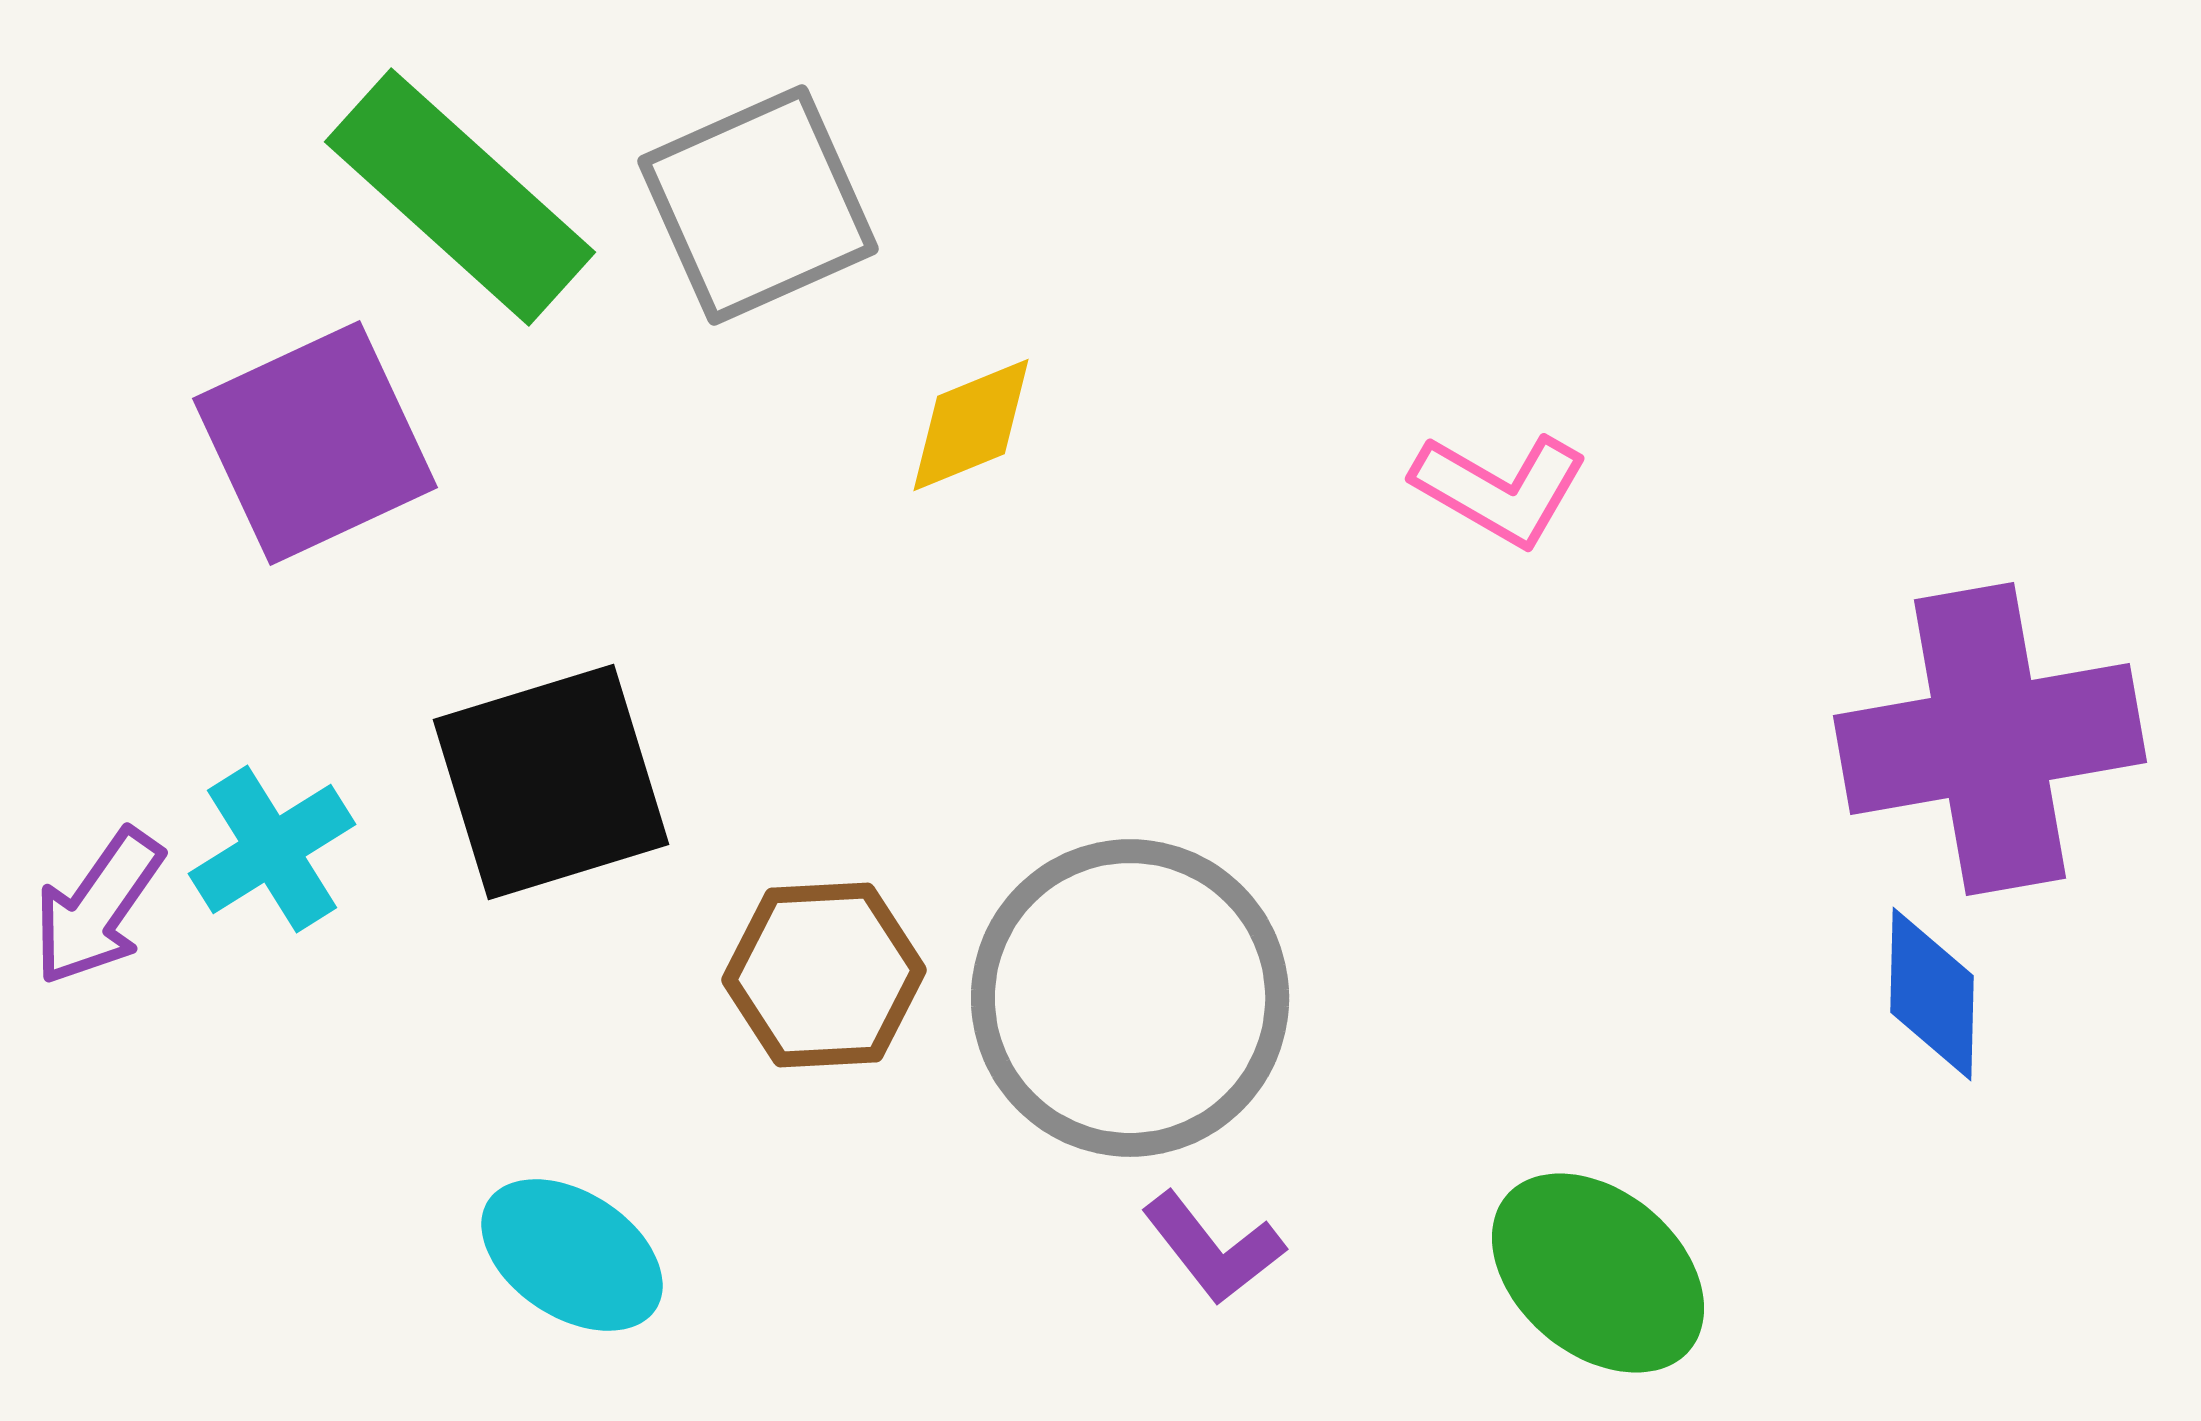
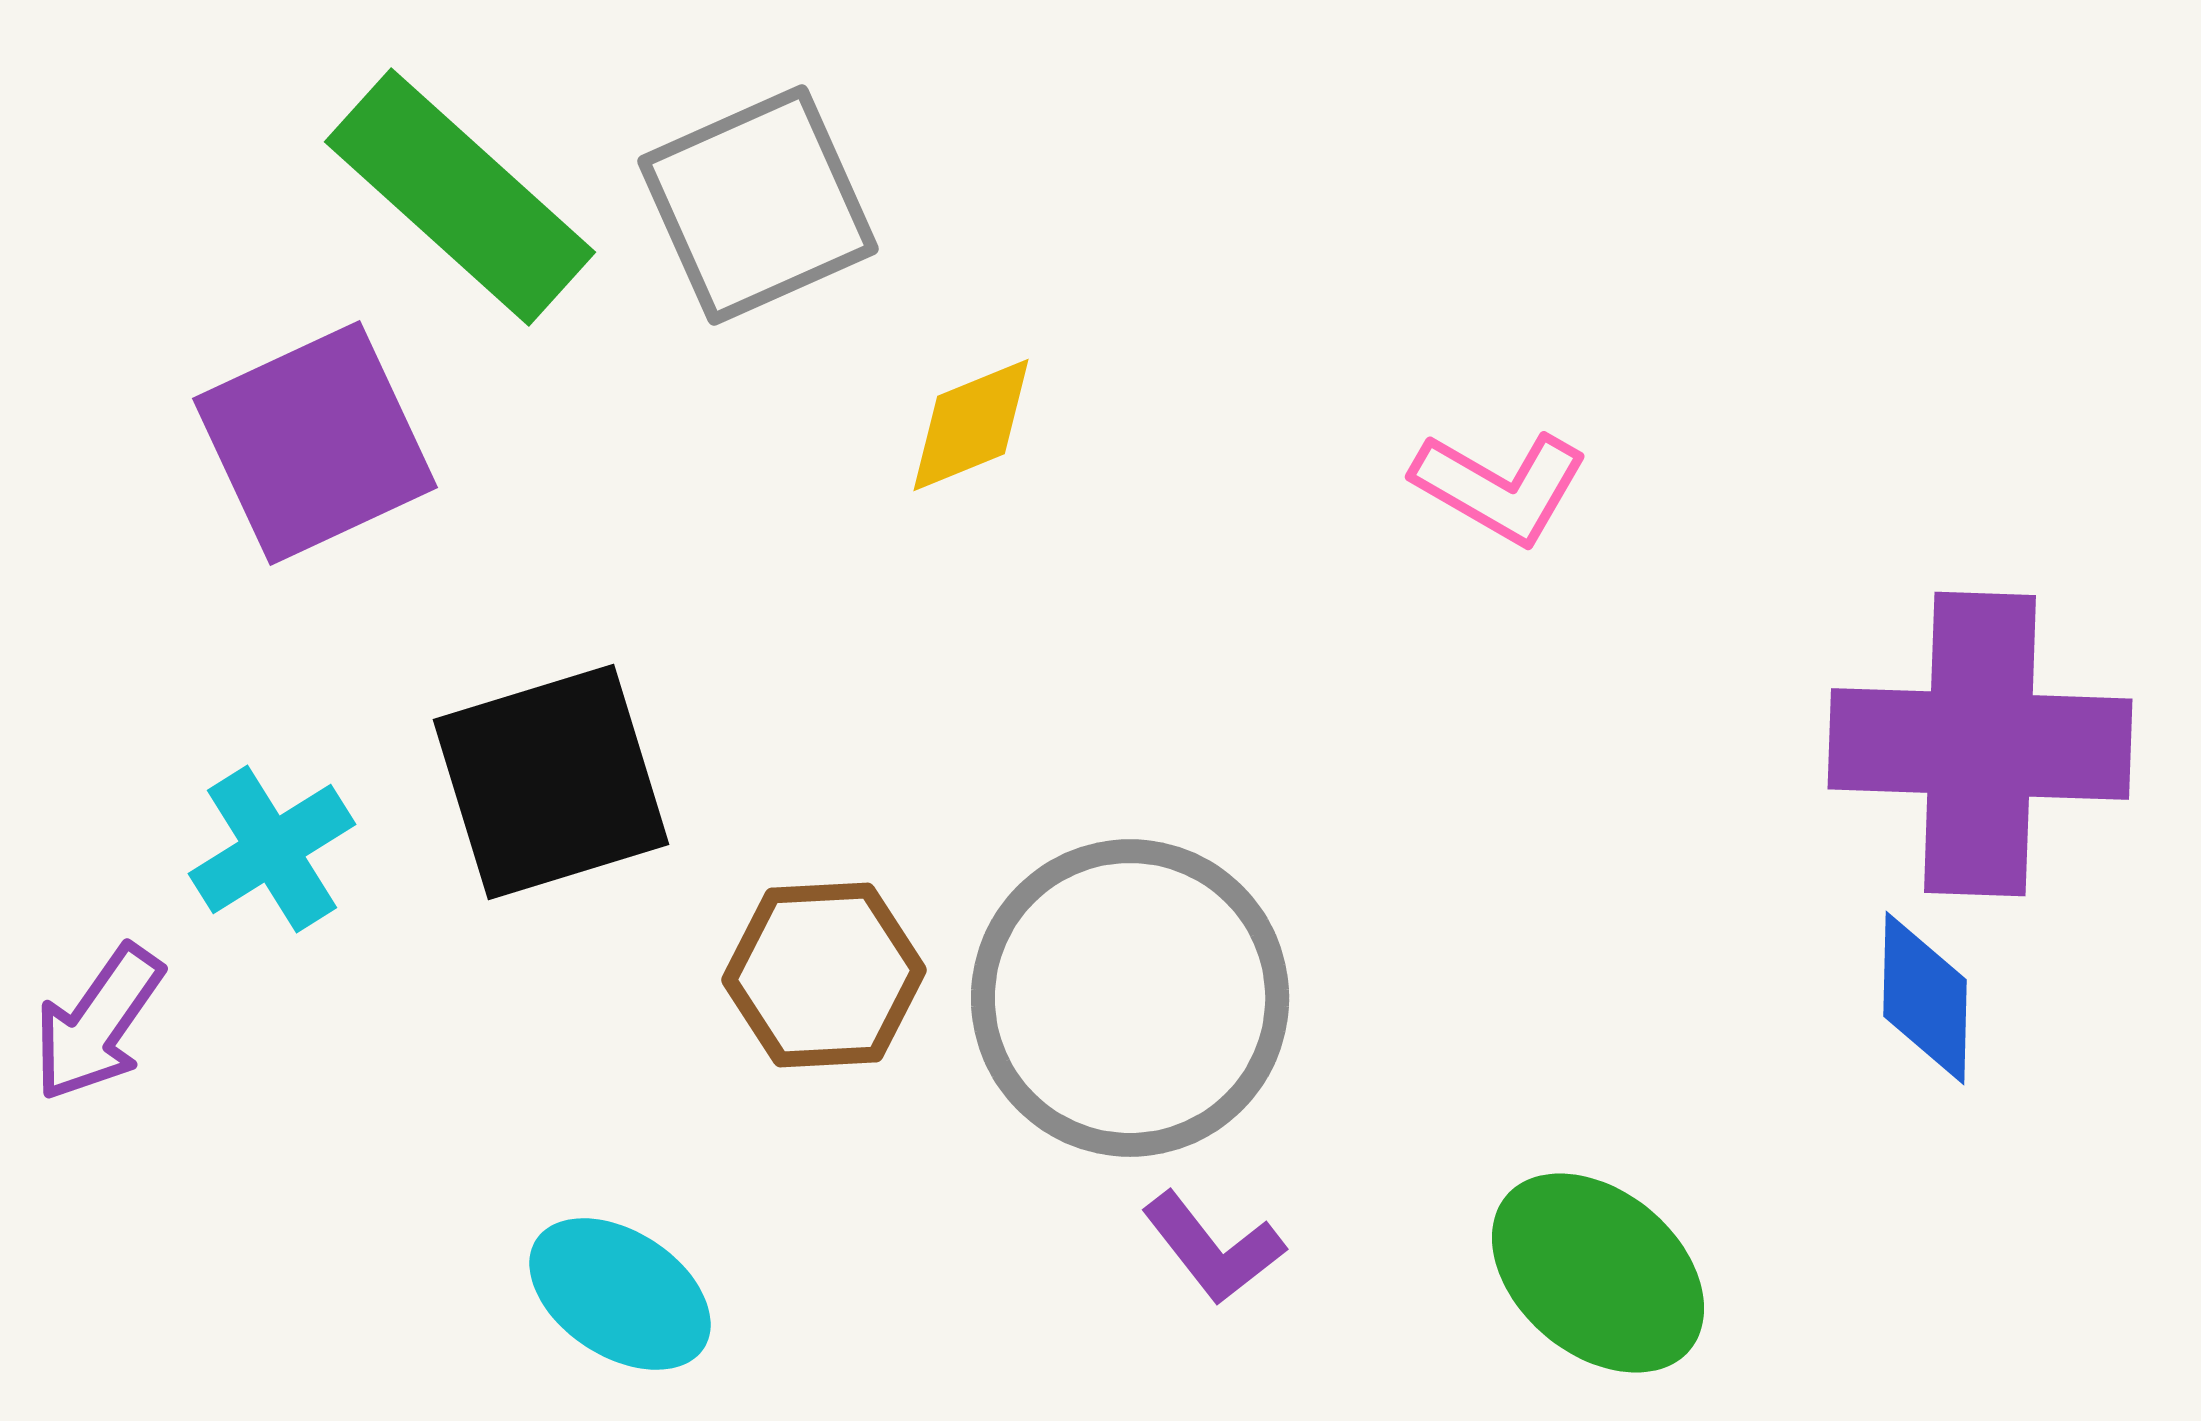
pink L-shape: moved 2 px up
purple cross: moved 10 px left, 5 px down; rotated 12 degrees clockwise
purple arrow: moved 116 px down
blue diamond: moved 7 px left, 4 px down
cyan ellipse: moved 48 px right, 39 px down
